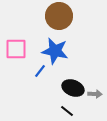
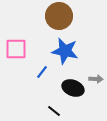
blue star: moved 10 px right
blue line: moved 2 px right, 1 px down
gray arrow: moved 1 px right, 15 px up
black line: moved 13 px left
